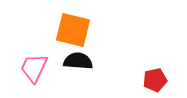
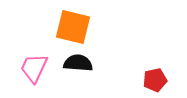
orange square: moved 3 px up
black semicircle: moved 2 px down
